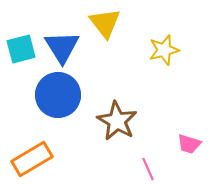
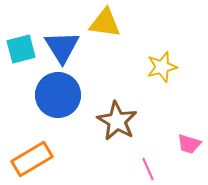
yellow triangle: rotated 44 degrees counterclockwise
yellow star: moved 2 px left, 17 px down
